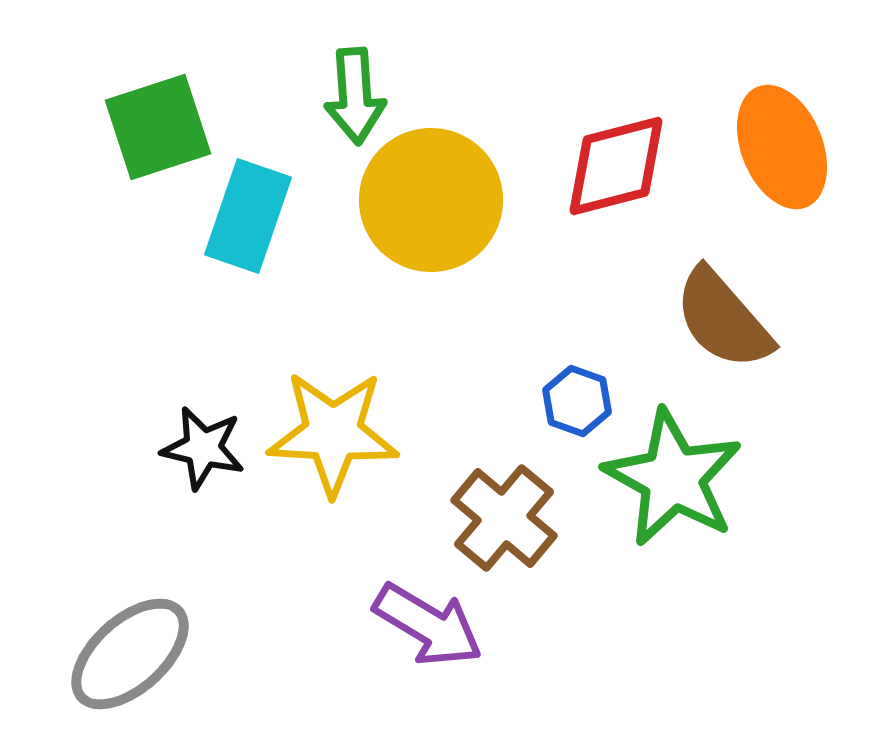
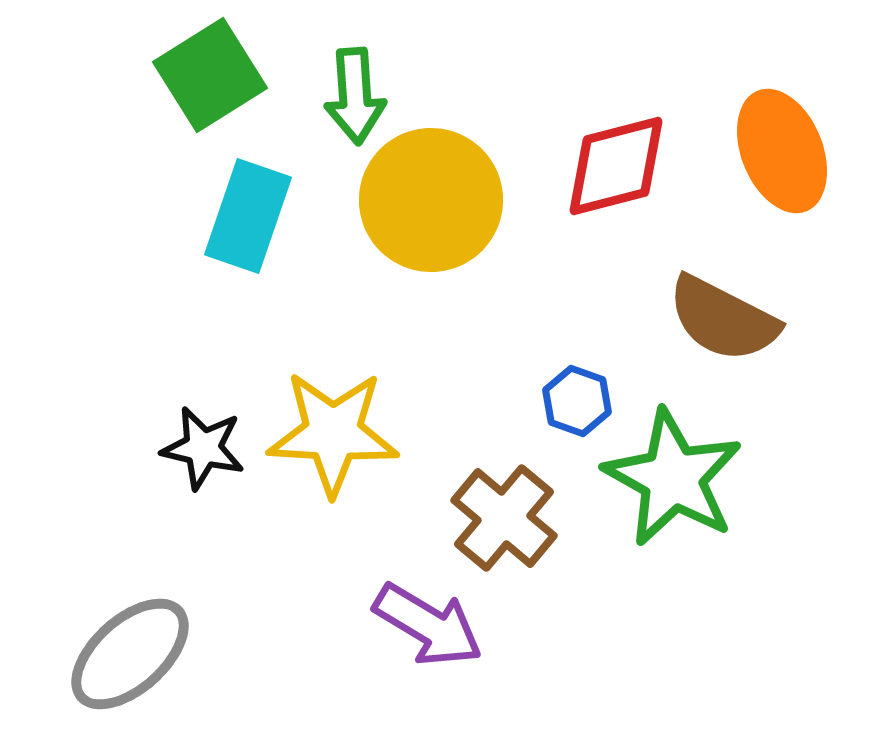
green square: moved 52 px right, 52 px up; rotated 14 degrees counterclockwise
orange ellipse: moved 4 px down
brown semicircle: rotated 22 degrees counterclockwise
